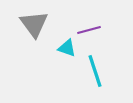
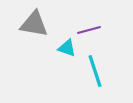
gray triangle: rotated 44 degrees counterclockwise
